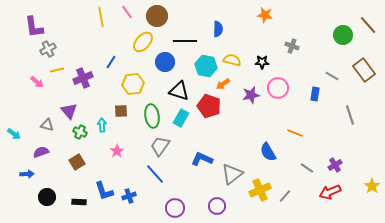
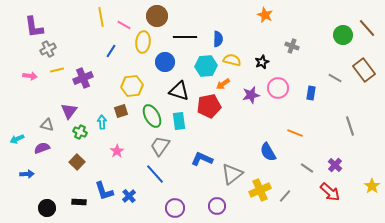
pink line at (127, 12): moved 3 px left, 13 px down; rotated 24 degrees counterclockwise
orange star at (265, 15): rotated 14 degrees clockwise
brown line at (368, 25): moved 1 px left, 3 px down
blue semicircle at (218, 29): moved 10 px down
black line at (185, 41): moved 4 px up
yellow ellipse at (143, 42): rotated 35 degrees counterclockwise
blue line at (111, 62): moved 11 px up
black star at (262, 62): rotated 24 degrees counterclockwise
cyan hexagon at (206, 66): rotated 15 degrees counterclockwise
gray line at (332, 76): moved 3 px right, 2 px down
pink arrow at (37, 82): moved 7 px left, 6 px up; rotated 32 degrees counterclockwise
yellow hexagon at (133, 84): moved 1 px left, 2 px down
blue rectangle at (315, 94): moved 4 px left, 1 px up
red pentagon at (209, 106): rotated 30 degrees counterclockwise
purple triangle at (69, 111): rotated 18 degrees clockwise
brown square at (121, 111): rotated 16 degrees counterclockwise
gray line at (350, 115): moved 11 px down
green ellipse at (152, 116): rotated 20 degrees counterclockwise
cyan rectangle at (181, 118): moved 2 px left, 3 px down; rotated 36 degrees counterclockwise
cyan arrow at (102, 125): moved 3 px up
cyan arrow at (14, 134): moved 3 px right, 5 px down; rotated 120 degrees clockwise
purple semicircle at (41, 152): moved 1 px right, 4 px up
brown square at (77, 162): rotated 14 degrees counterclockwise
purple cross at (335, 165): rotated 16 degrees counterclockwise
red arrow at (330, 192): rotated 115 degrees counterclockwise
blue cross at (129, 196): rotated 24 degrees counterclockwise
black circle at (47, 197): moved 11 px down
